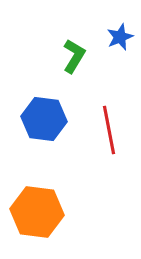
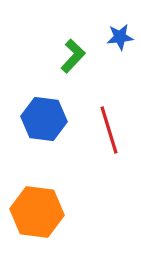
blue star: rotated 16 degrees clockwise
green L-shape: moved 1 px left; rotated 12 degrees clockwise
red line: rotated 6 degrees counterclockwise
